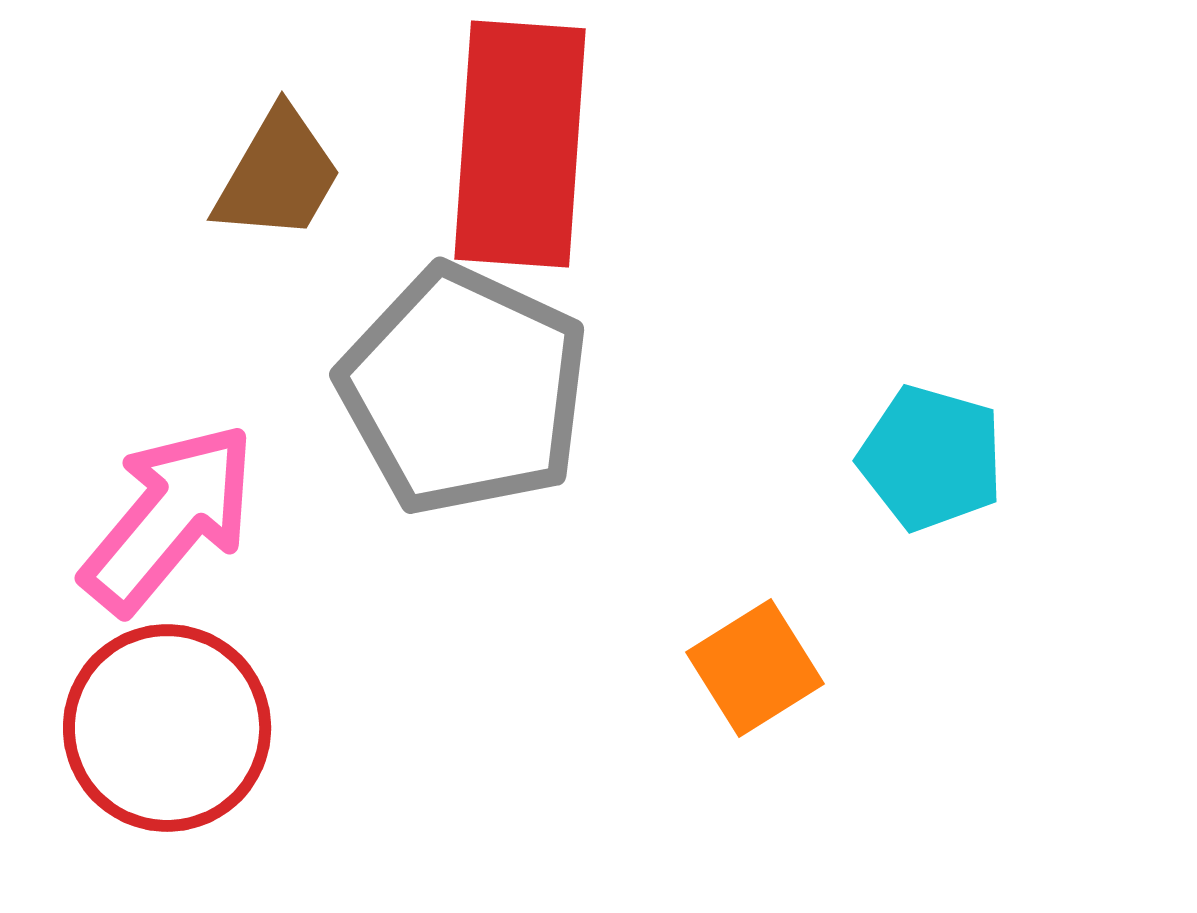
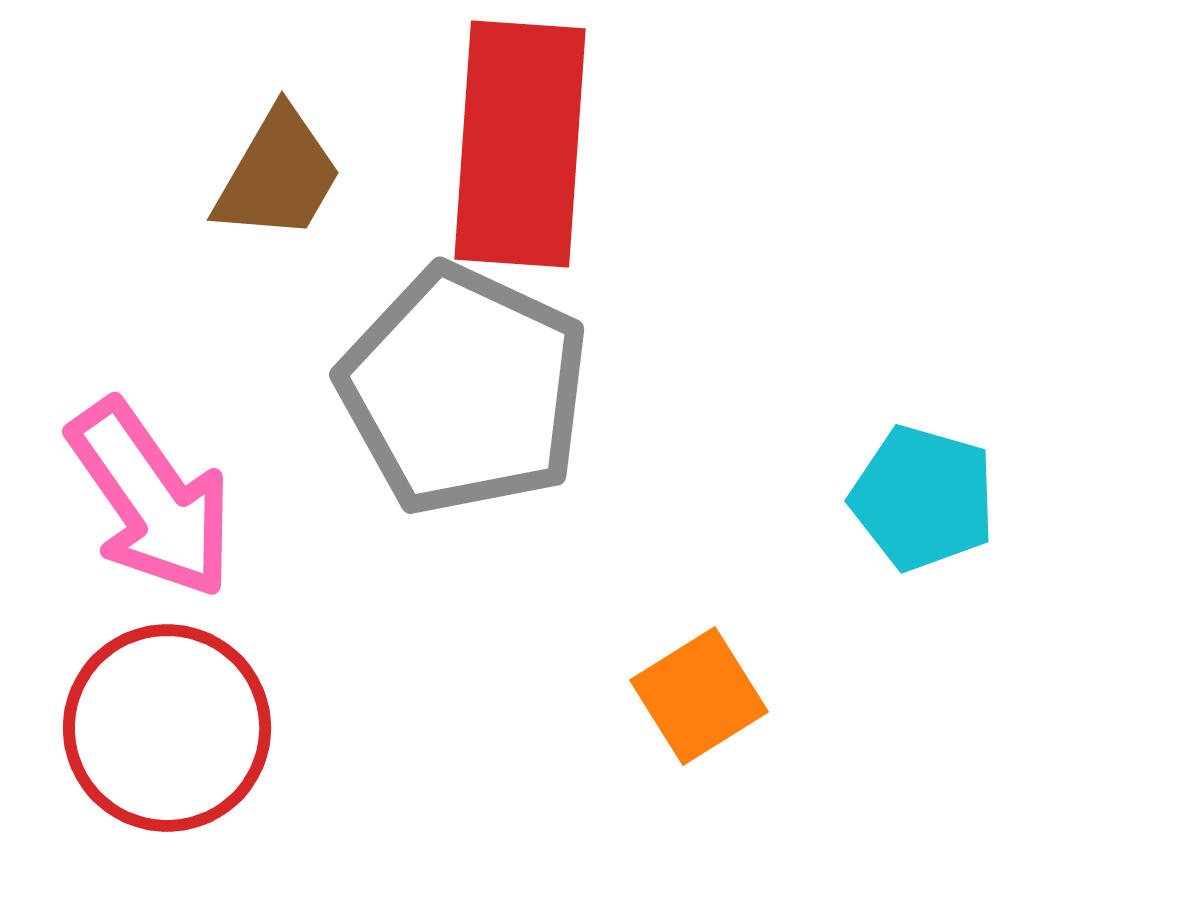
cyan pentagon: moved 8 px left, 40 px down
pink arrow: moved 18 px left, 19 px up; rotated 105 degrees clockwise
orange square: moved 56 px left, 28 px down
